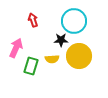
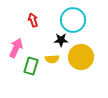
cyan circle: moved 1 px left, 1 px up
yellow circle: moved 2 px right, 1 px down
